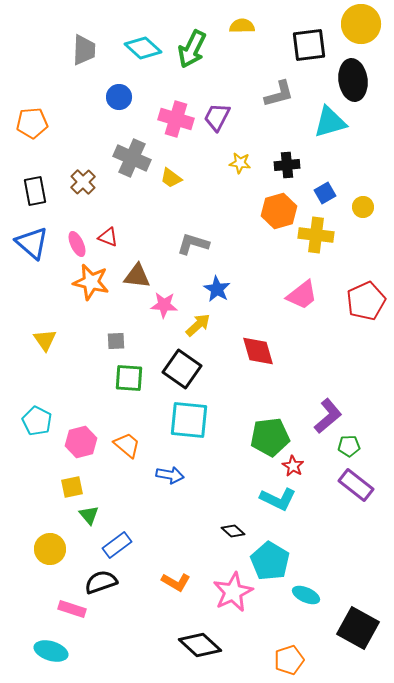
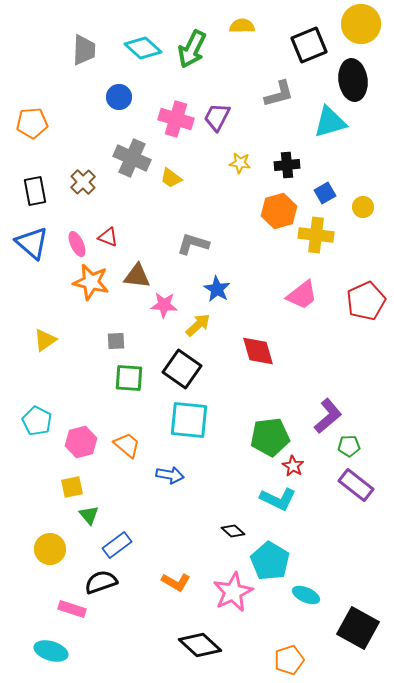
black square at (309, 45): rotated 15 degrees counterclockwise
yellow triangle at (45, 340): rotated 30 degrees clockwise
